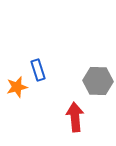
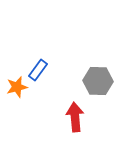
blue rectangle: rotated 55 degrees clockwise
